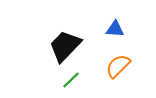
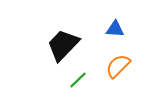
black trapezoid: moved 2 px left, 1 px up
green line: moved 7 px right
